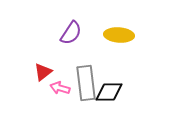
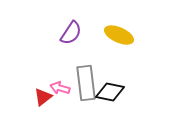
yellow ellipse: rotated 20 degrees clockwise
red triangle: moved 25 px down
black diamond: moved 1 px right; rotated 12 degrees clockwise
